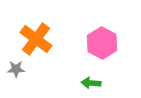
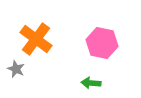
pink hexagon: rotated 16 degrees counterclockwise
gray star: rotated 24 degrees clockwise
